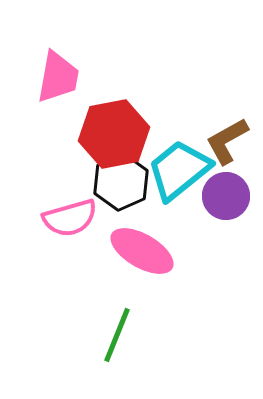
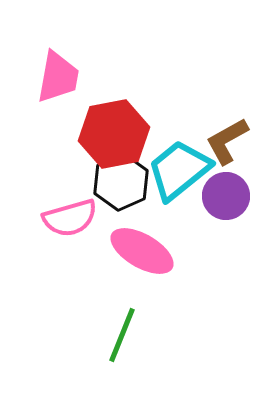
green line: moved 5 px right
